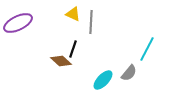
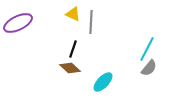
brown diamond: moved 9 px right, 7 px down
gray semicircle: moved 20 px right, 5 px up
cyan ellipse: moved 2 px down
